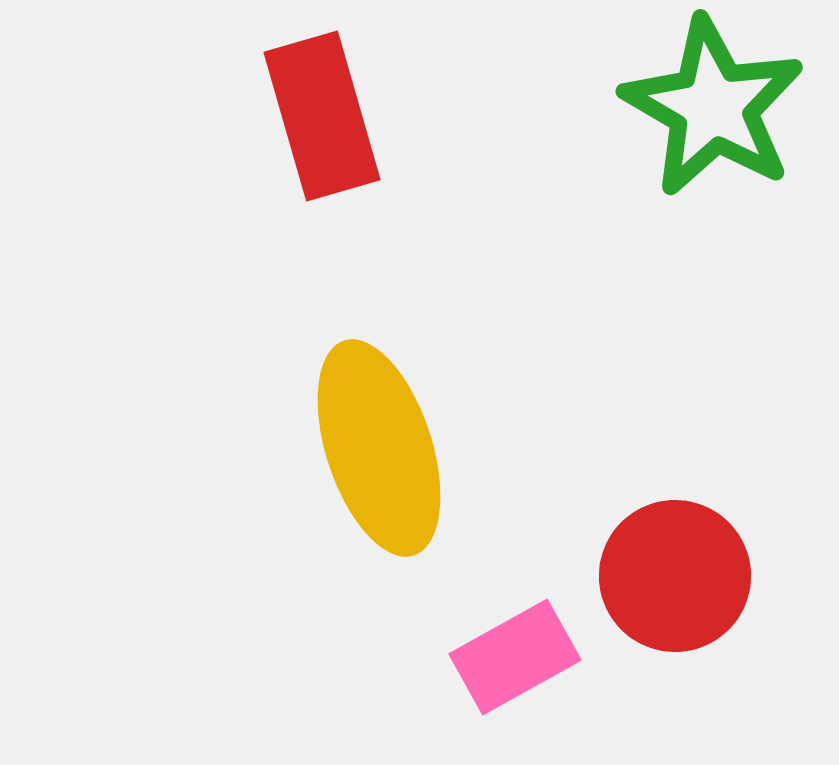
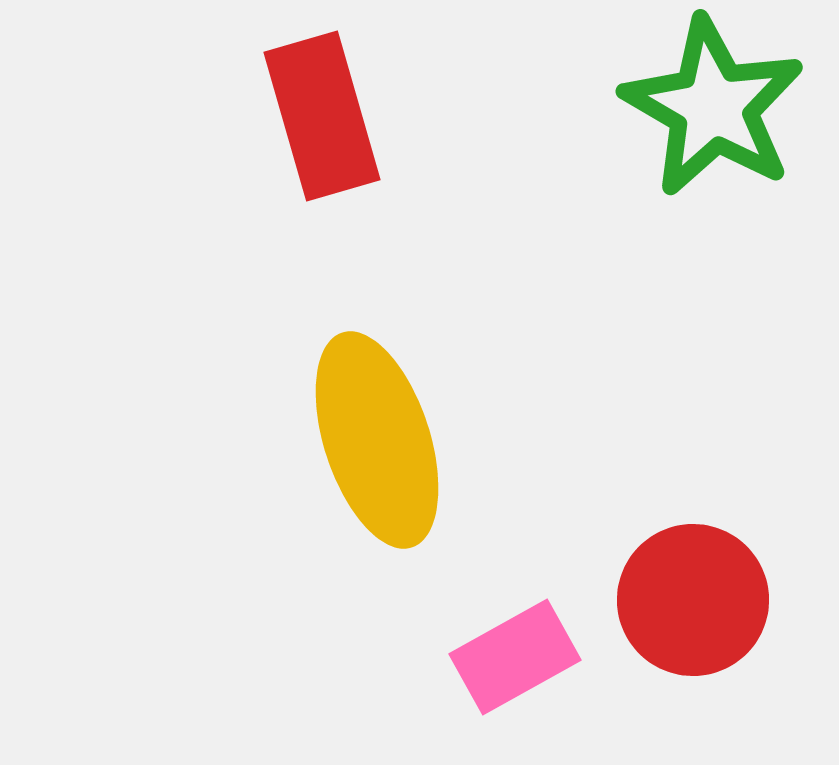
yellow ellipse: moved 2 px left, 8 px up
red circle: moved 18 px right, 24 px down
